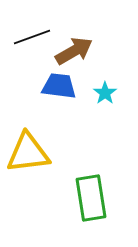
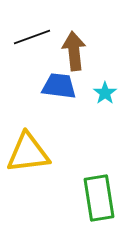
brown arrow: rotated 66 degrees counterclockwise
green rectangle: moved 8 px right
